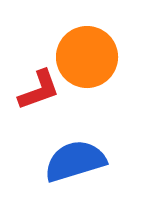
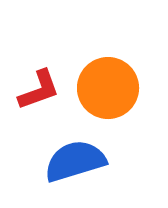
orange circle: moved 21 px right, 31 px down
